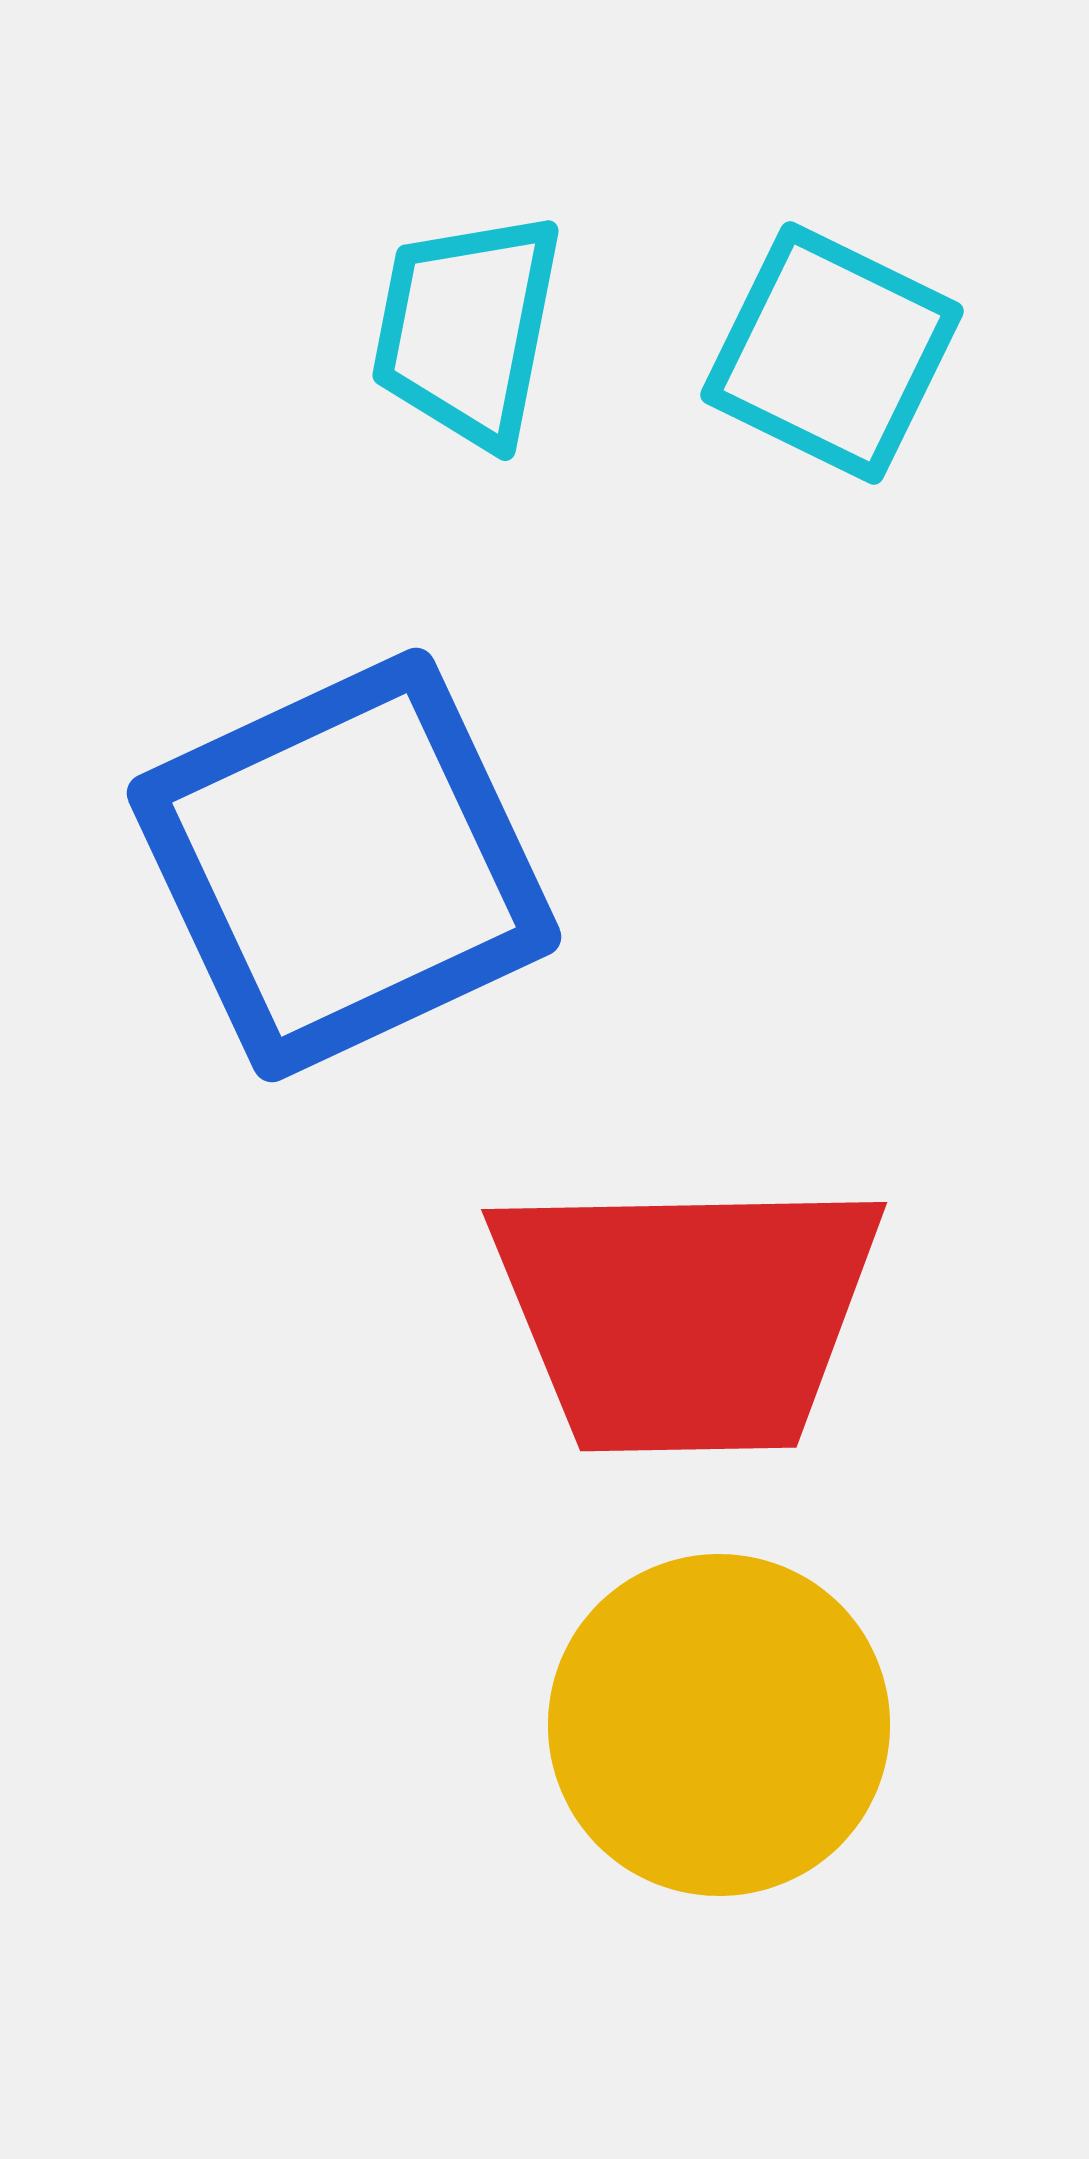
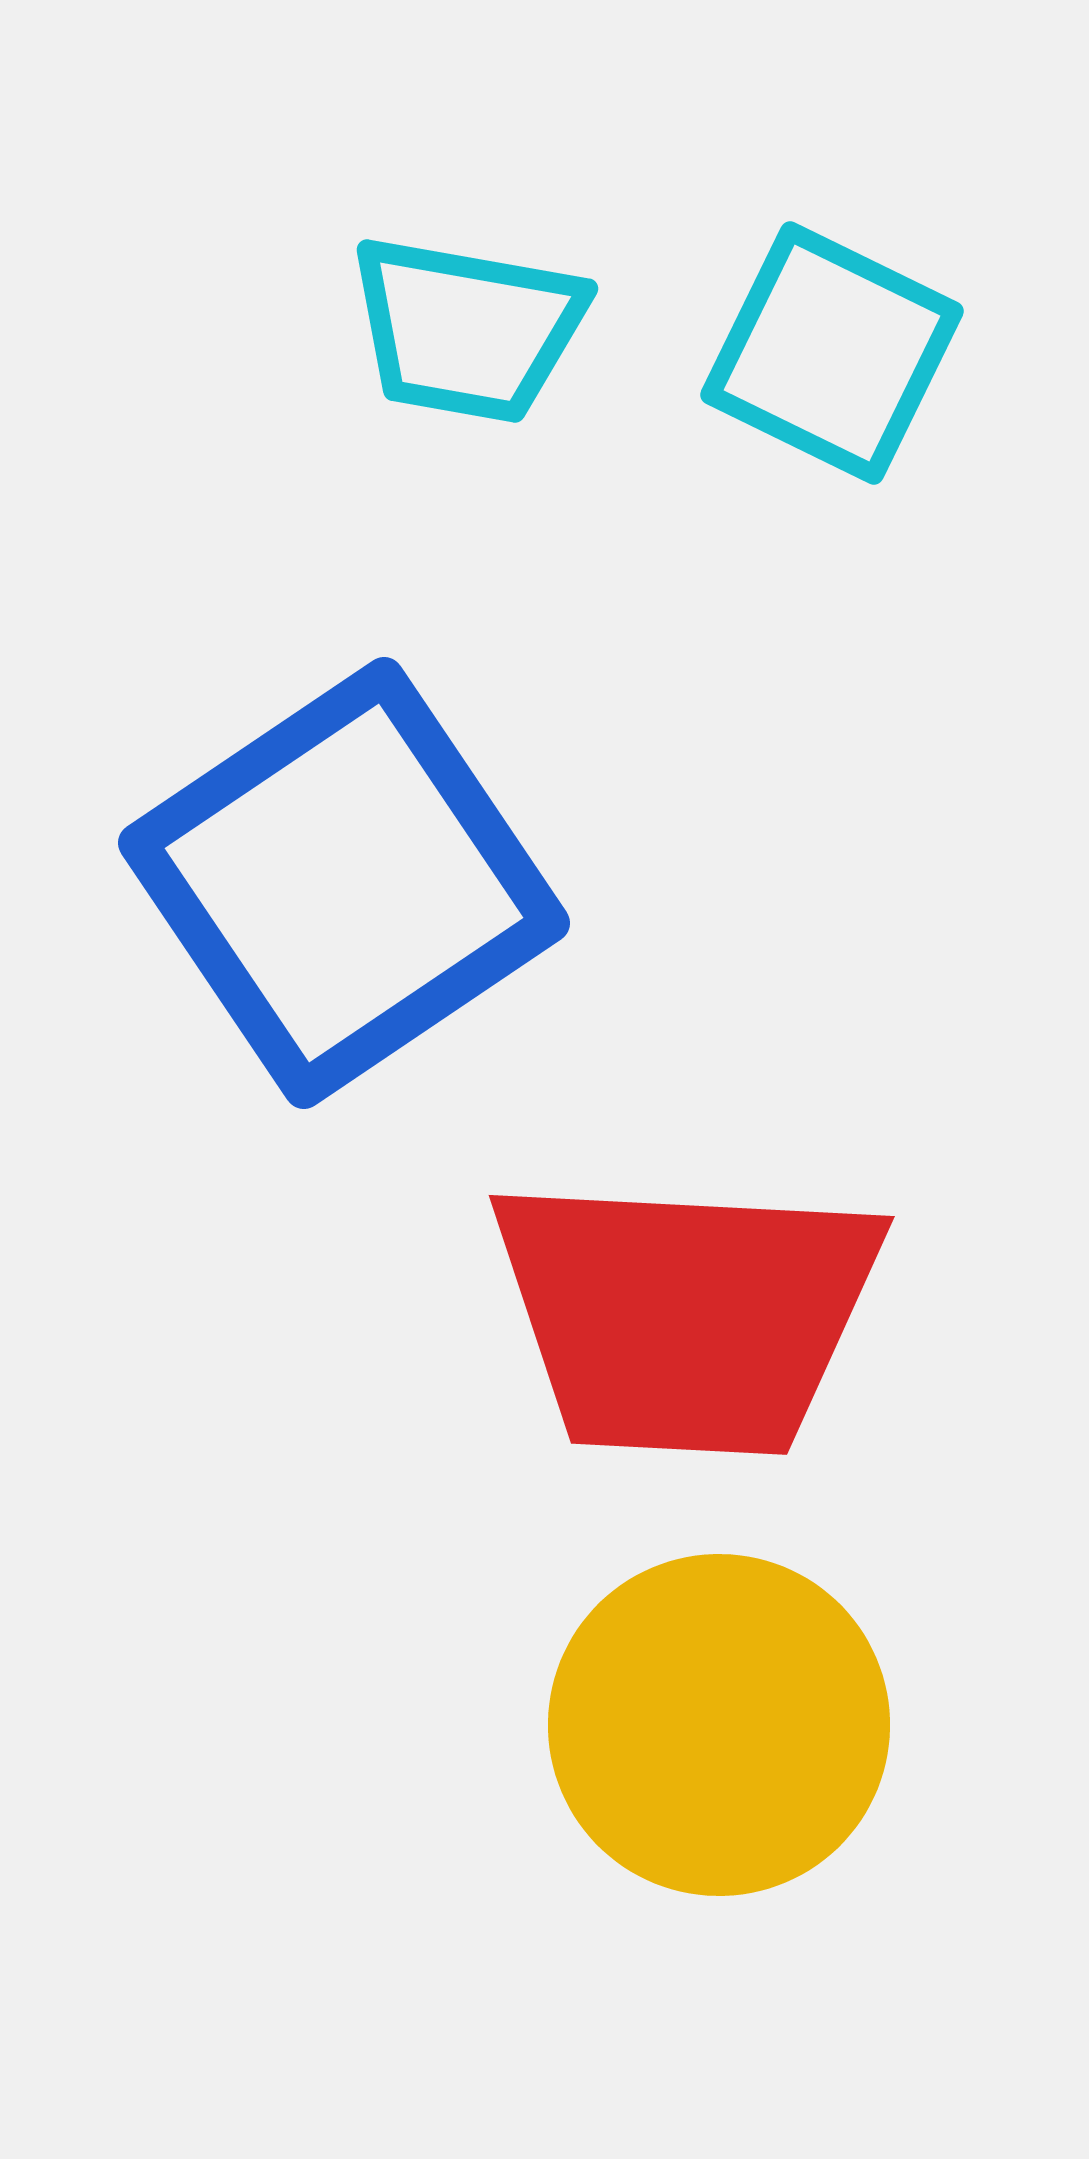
cyan trapezoid: rotated 91 degrees counterclockwise
blue square: moved 18 px down; rotated 9 degrees counterclockwise
red trapezoid: rotated 4 degrees clockwise
